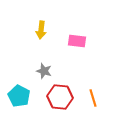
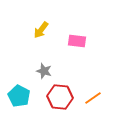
yellow arrow: rotated 30 degrees clockwise
orange line: rotated 72 degrees clockwise
